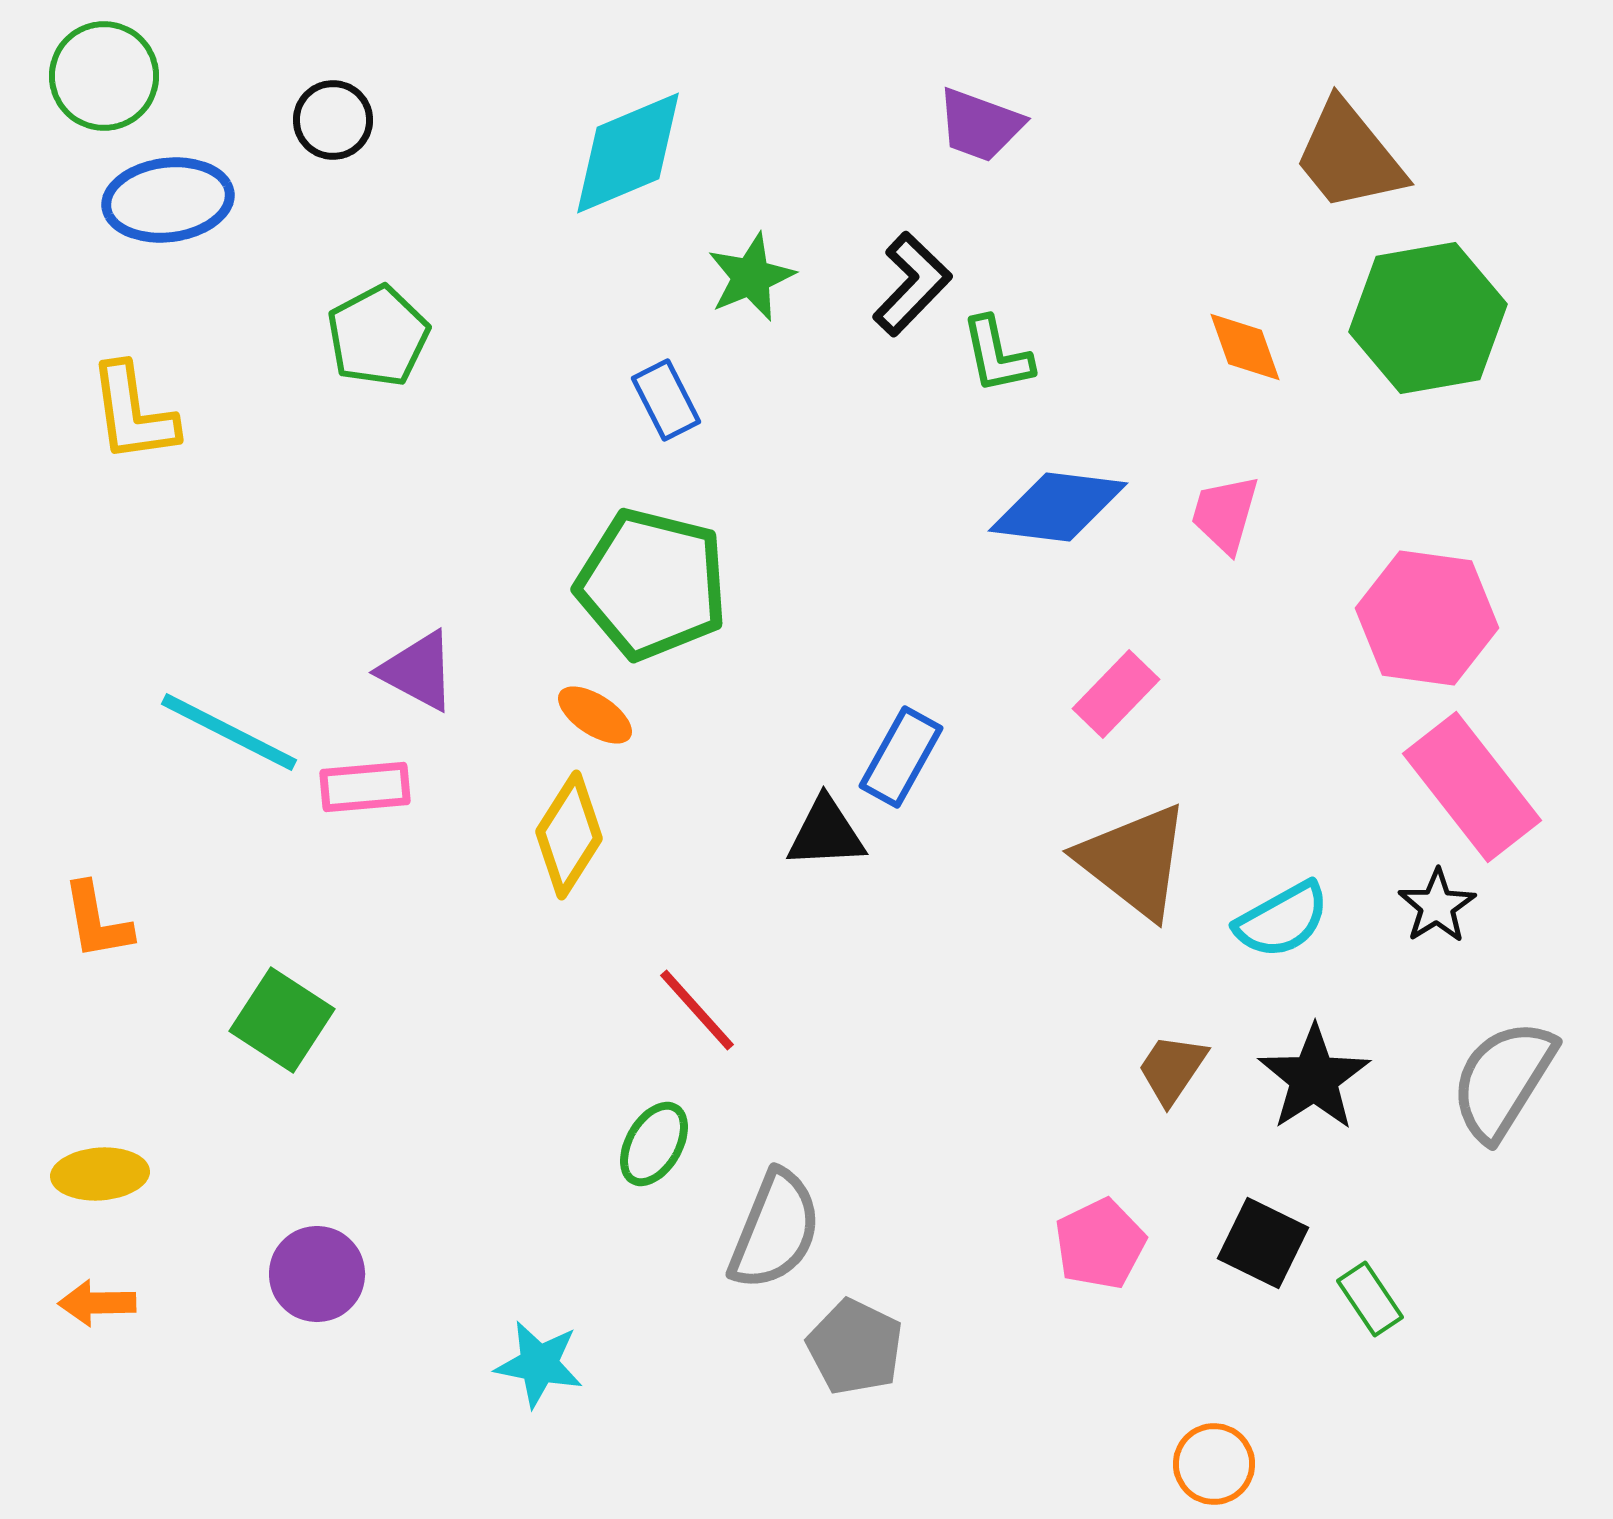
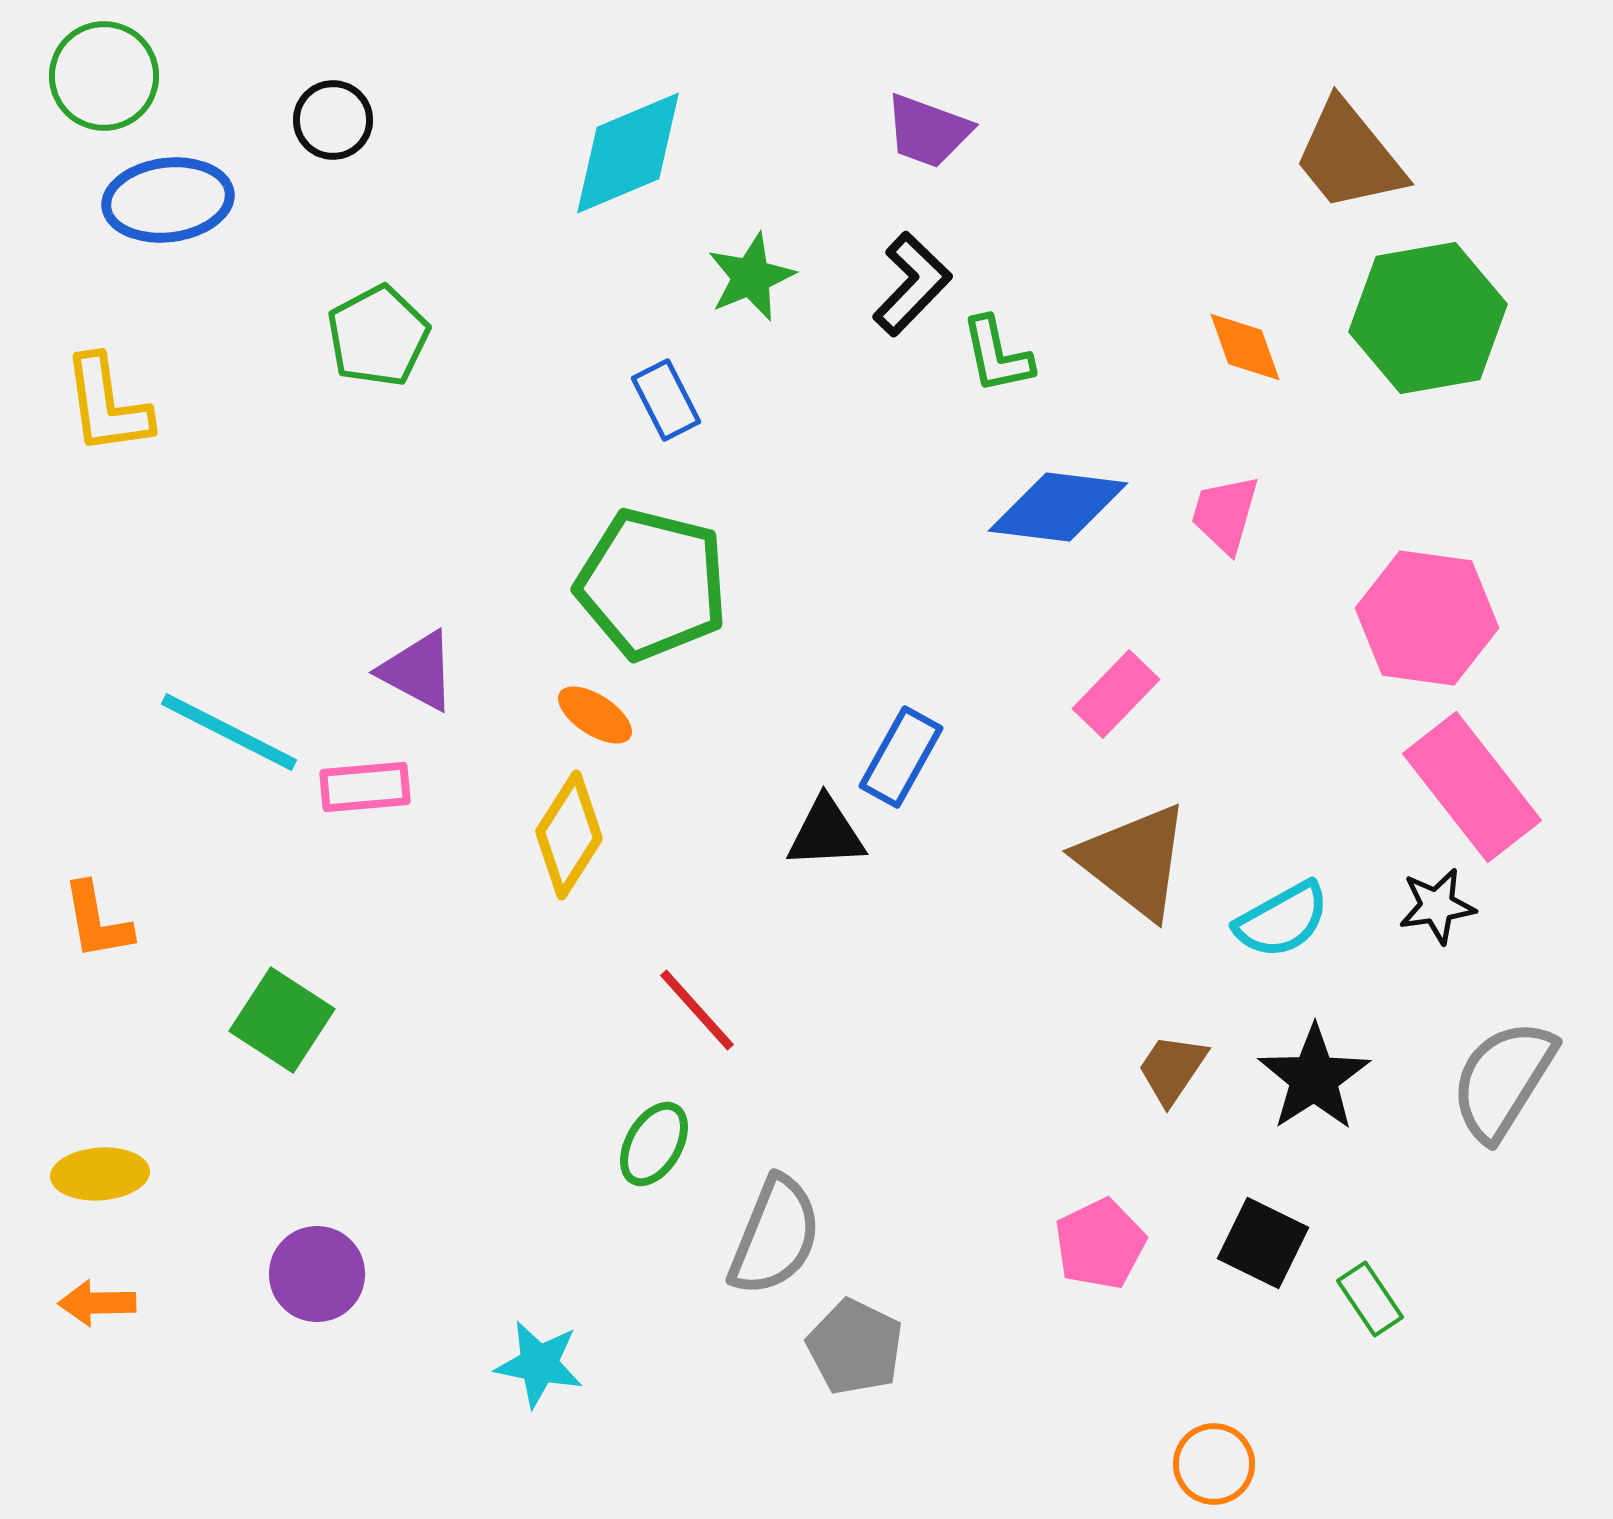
purple trapezoid at (980, 125): moved 52 px left, 6 px down
yellow L-shape at (133, 413): moved 26 px left, 8 px up
black star at (1437, 906): rotated 24 degrees clockwise
gray semicircle at (775, 1230): moved 6 px down
